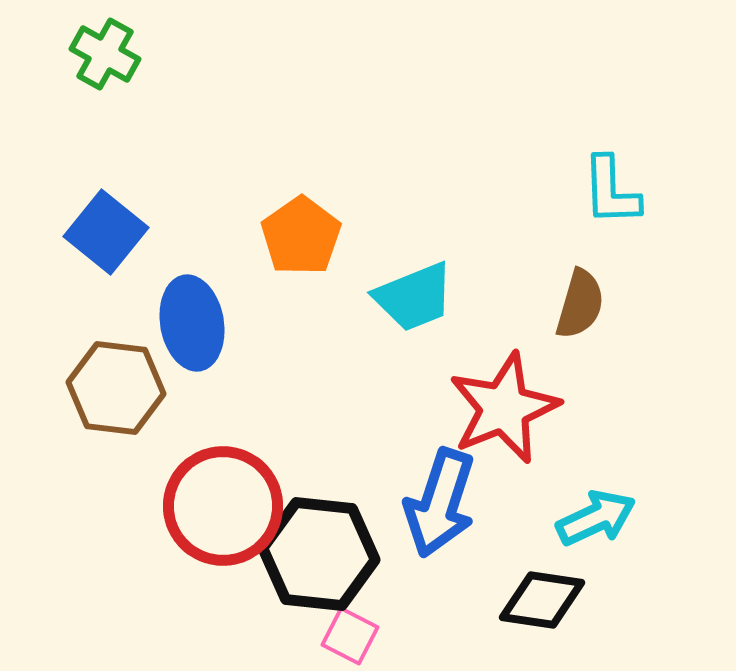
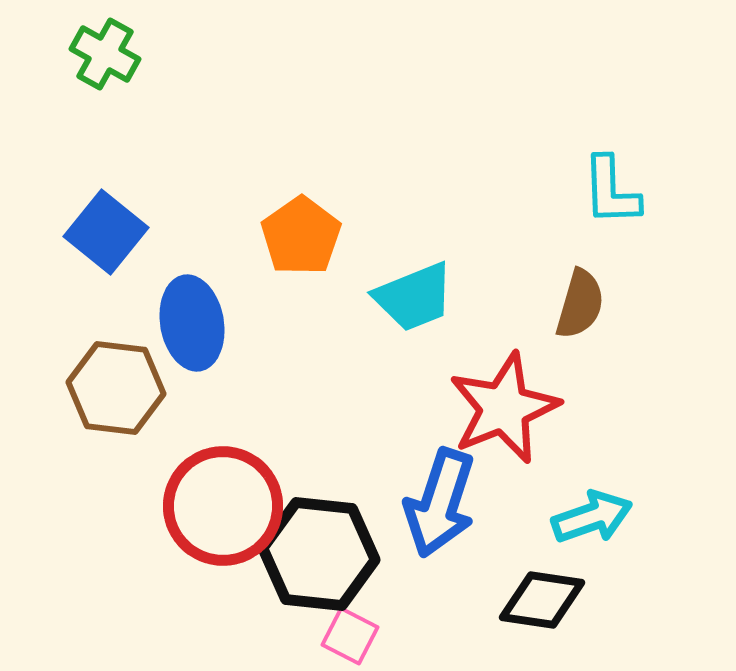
cyan arrow: moved 4 px left, 1 px up; rotated 6 degrees clockwise
